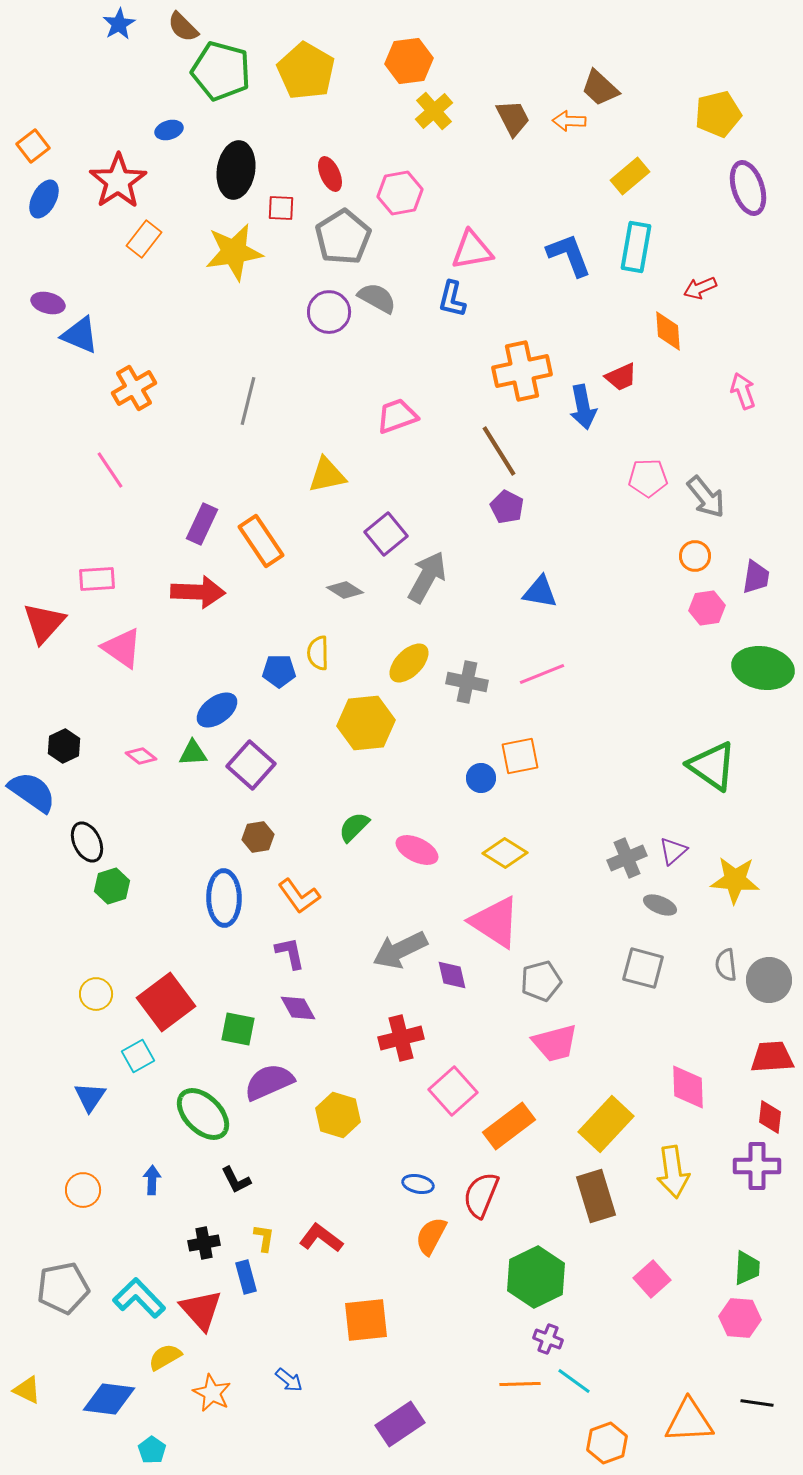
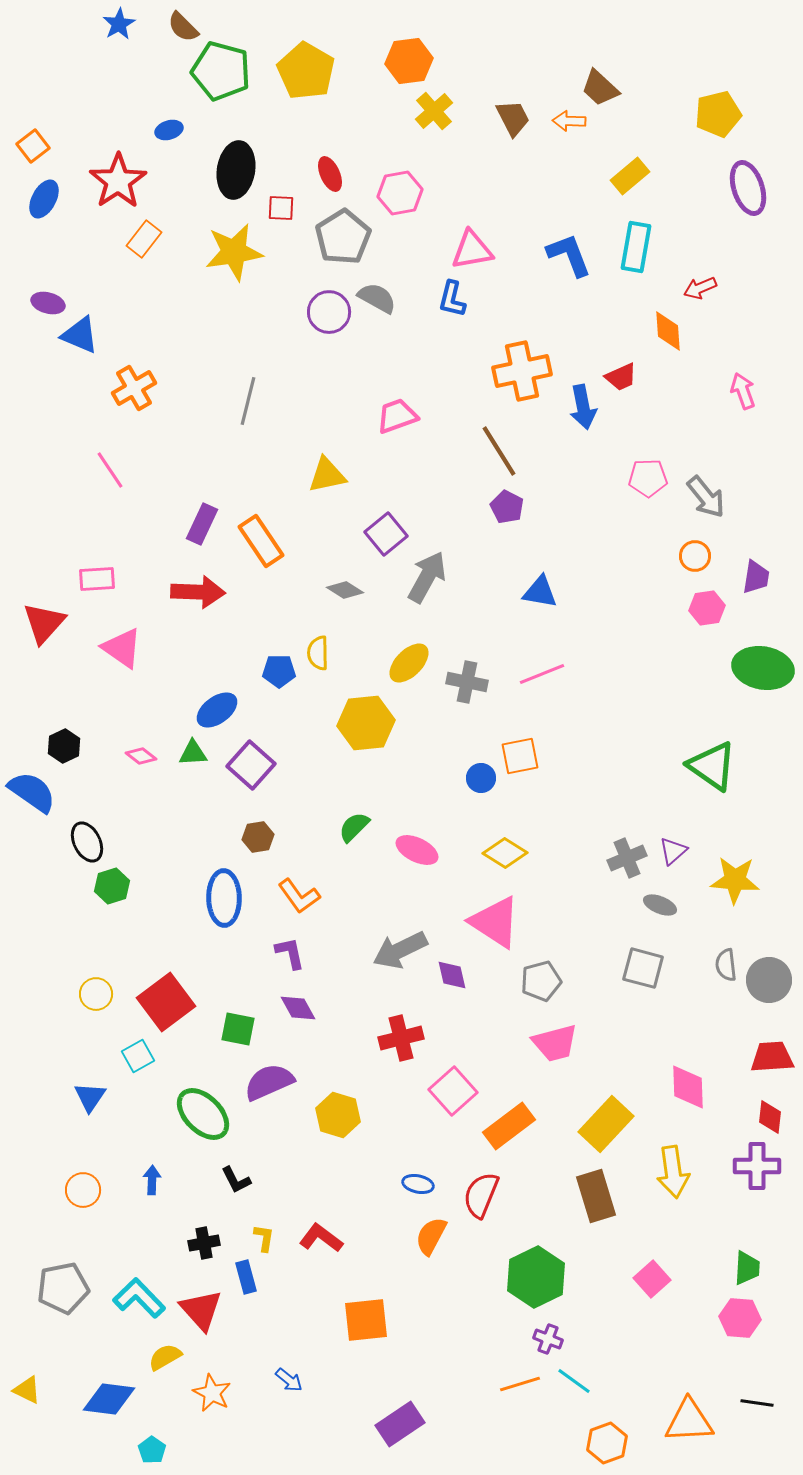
orange line at (520, 1384): rotated 15 degrees counterclockwise
